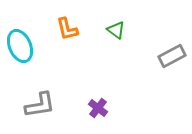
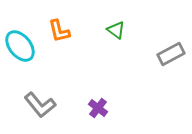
orange L-shape: moved 8 px left, 2 px down
cyan ellipse: rotated 16 degrees counterclockwise
gray rectangle: moved 1 px left, 2 px up
gray L-shape: rotated 60 degrees clockwise
